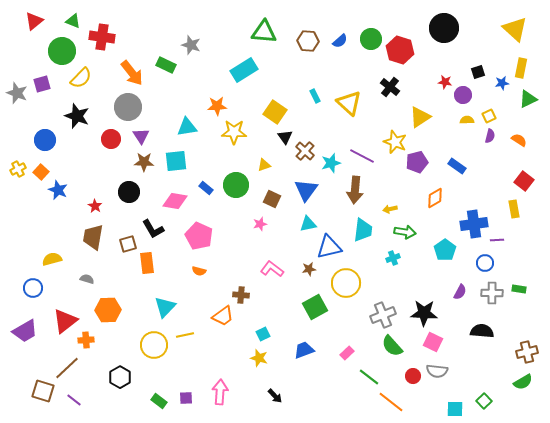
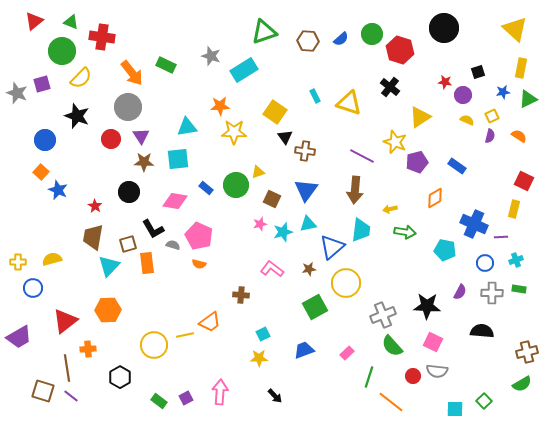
green triangle at (73, 21): moved 2 px left, 1 px down
green triangle at (264, 32): rotated 24 degrees counterclockwise
green circle at (371, 39): moved 1 px right, 5 px up
blue semicircle at (340, 41): moved 1 px right, 2 px up
gray star at (191, 45): moved 20 px right, 11 px down
blue star at (502, 83): moved 1 px right, 9 px down
yellow triangle at (349, 103): rotated 24 degrees counterclockwise
orange star at (217, 106): moved 3 px right
yellow square at (489, 116): moved 3 px right
yellow semicircle at (467, 120): rotated 24 degrees clockwise
orange semicircle at (519, 140): moved 4 px up
brown cross at (305, 151): rotated 36 degrees counterclockwise
cyan square at (176, 161): moved 2 px right, 2 px up
cyan star at (331, 163): moved 48 px left, 69 px down
yellow triangle at (264, 165): moved 6 px left, 7 px down
yellow cross at (18, 169): moved 93 px down; rotated 28 degrees clockwise
red square at (524, 181): rotated 12 degrees counterclockwise
yellow rectangle at (514, 209): rotated 24 degrees clockwise
blue cross at (474, 224): rotated 32 degrees clockwise
cyan trapezoid at (363, 230): moved 2 px left
purple line at (497, 240): moved 4 px right, 3 px up
blue triangle at (329, 247): moved 3 px right; rotated 28 degrees counterclockwise
cyan pentagon at (445, 250): rotated 25 degrees counterclockwise
cyan cross at (393, 258): moved 123 px right, 2 px down
orange semicircle at (199, 271): moved 7 px up
gray semicircle at (87, 279): moved 86 px right, 34 px up
cyan triangle at (165, 307): moved 56 px left, 41 px up
black star at (424, 313): moved 3 px right, 7 px up
orange trapezoid at (223, 316): moved 13 px left, 6 px down
purple trapezoid at (25, 331): moved 6 px left, 6 px down
orange cross at (86, 340): moved 2 px right, 9 px down
yellow star at (259, 358): rotated 18 degrees counterclockwise
brown line at (67, 368): rotated 56 degrees counterclockwise
green line at (369, 377): rotated 70 degrees clockwise
green semicircle at (523, 382): moved 1 px left, 2 px down
purple square at (186, 398): rotated 24 degrees counterclockwise
purple line at (74, 400): moved 3 px left, 4 px up
